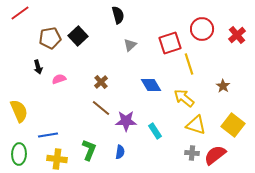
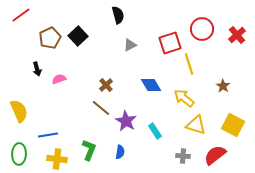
red line: moved 1 px right, 2 px down
brown pentagon: rotated 15 degrees counterclockwise
gray triangle: rotated 16 degrees clockwise
black arrow: moved 1 px left, 2 px down
brown cross: moved 5 px right, 3 px down
purple star: rotated 30 degrees clockwise
yellow square: rotated 10 degrees counterclockwise
gray cross: moved 9 px left, 3 px down
